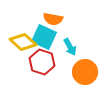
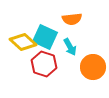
orange semicircle: moved 19 px right; rotated 18 degrees counterclockwise
cyan square: moved 1 px right
red hexagon: moved 2 px right, 2 px down
orange circle: moved 8 px right, 5 px up
